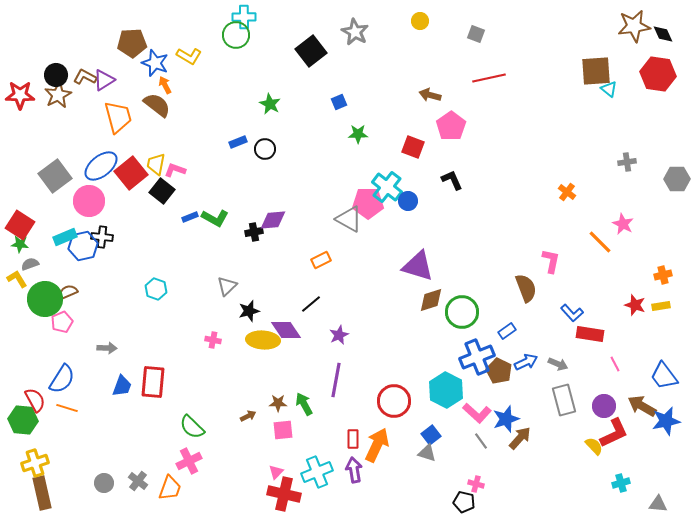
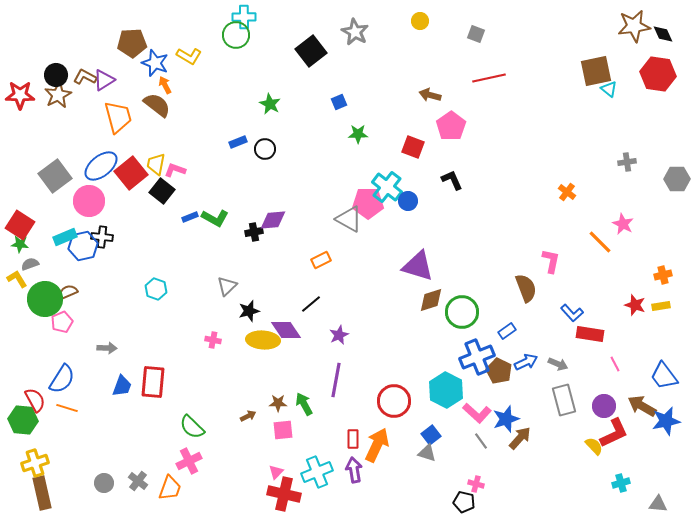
brown square at (596, 71): rotated 8 degrees counterclockwise
